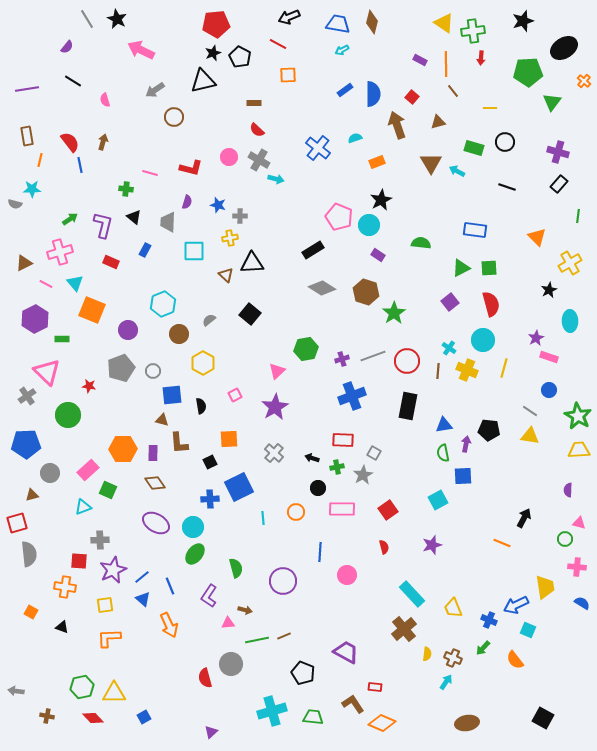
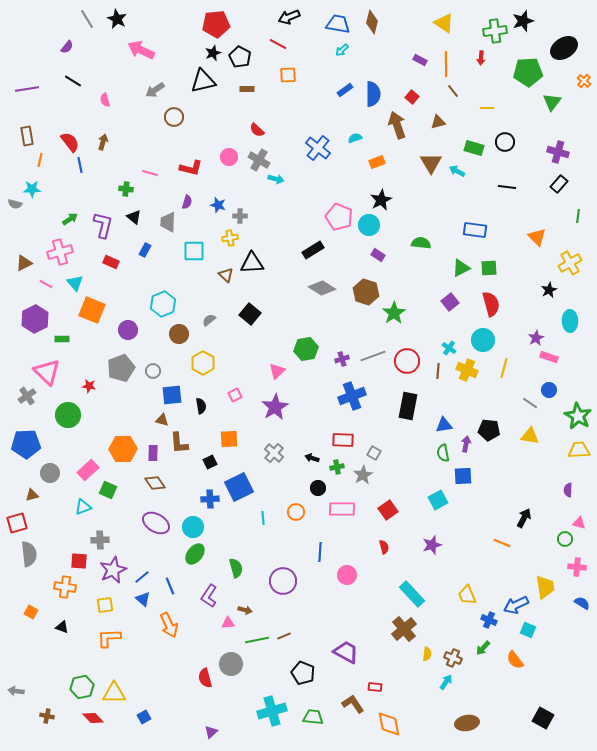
green cross at (473, 31): moved 22 px right
cyan arrow at (342, 50): rotated 16 degrees counterclockwise
brown rectangle at (254, 103): moved 7 px left, 14 px up
yellow line at (490, 108): moved 3 px left
black line at (507, 187): rotated 12 degrees counterclockwise
gray line at (530, 411): moved 8 px up
yellow trapezoid at (453, 608): moved 14 px right, 13 px up
orange diamond at (382, 723): moved 7 px right, 1 px down; rotated 56 degrees clockwise
